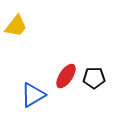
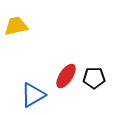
yellow trapezoid: rotated 140 degrees counterclockwise
